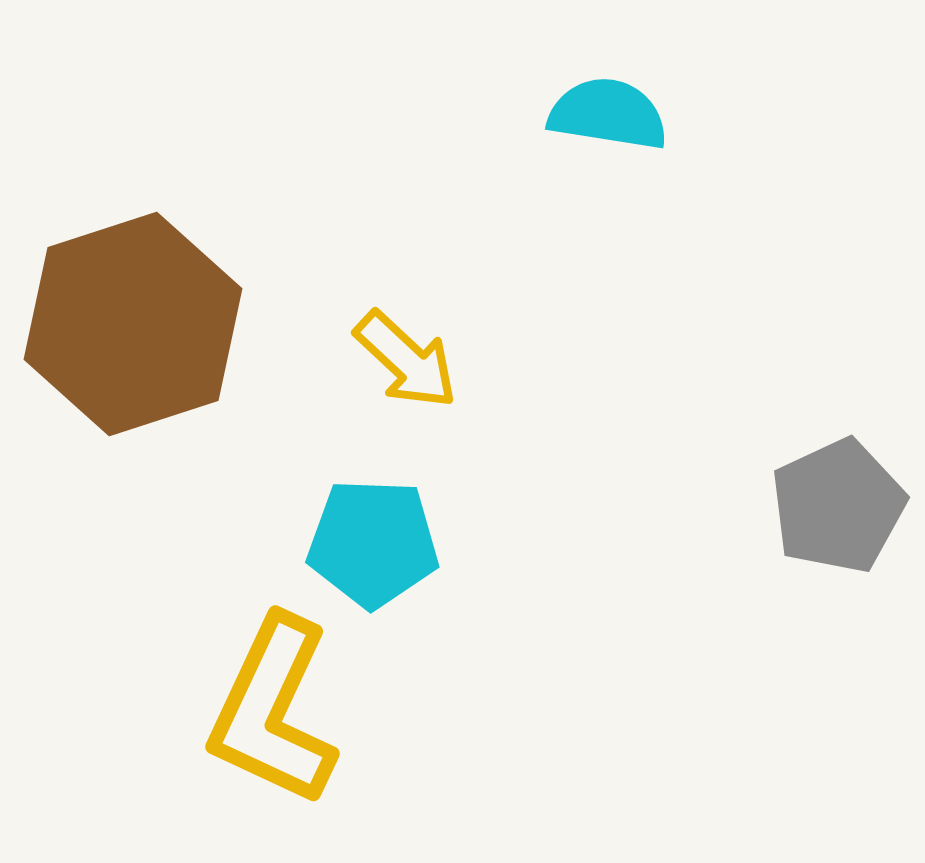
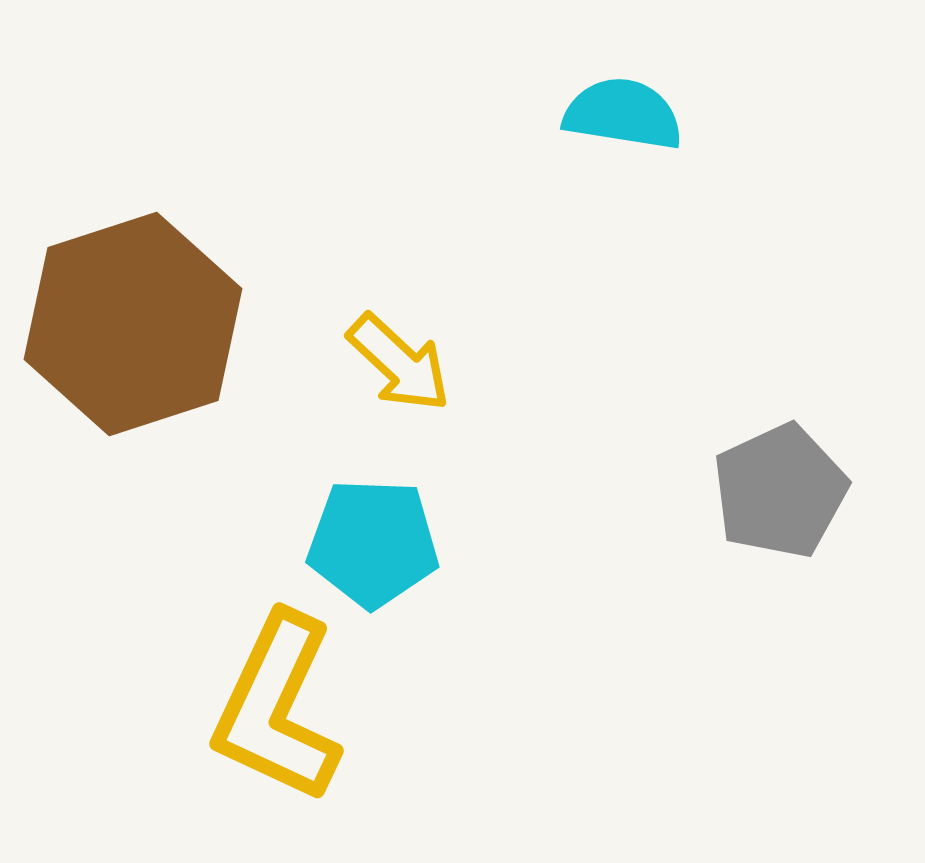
cyan semicircle: moved 15 px right
yellow arrow: moved 7 px left, 3 px down
gray pentagon: moved 58 px left, 15 px up
yellow L-shape: moved 4 px right, 3 px up
